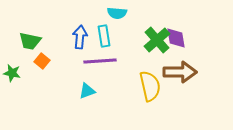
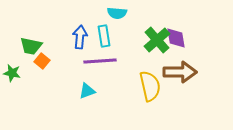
green trapezoid: moved 1 px right, 5 px down
